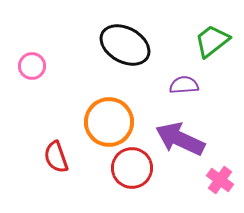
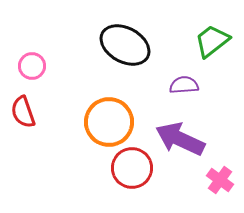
red semicircle: moved 33 px left, 45 px up
